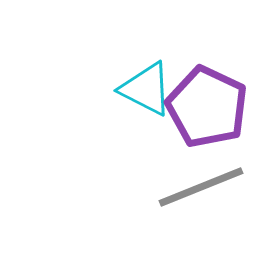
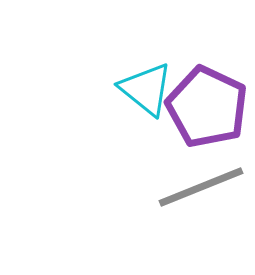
cyan triangle: rotated 12 degrees clockwise
